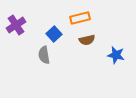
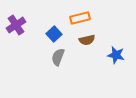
gray semicircle: moved 14 px right, 2 px down; rotated 30 degrees clockwise
